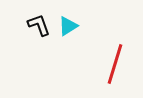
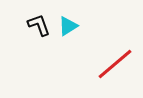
red line: rotated 33 degrees clockwise
